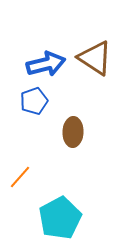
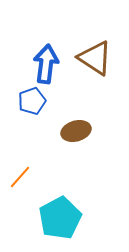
blue arrow: rotated 69 degrees counterclockwise
blue pentagon: moved 2 px left
brown ellipse: moved 3 px right, 1 px up; rotated 72 degrees clockwise
